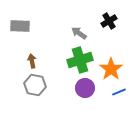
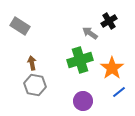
gray rectangle: rotated 30 degrees clockwise
gray arrow: moved 11 px right
brown arrow: moved 2 px down
orange star: moved 1 px right, 1 px up
purple circle: moved 2 px left, 13 px down
blue line: rotated 16 degrees counterclockwise
